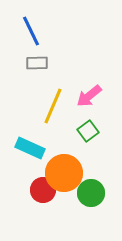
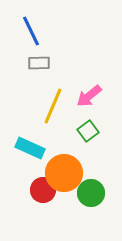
gray rectangle: moved 2 px right
